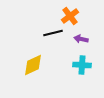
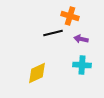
orange cross: rotated 36 degrees counterclockwise
yellow diamond: moved 4 px right, 8 px down
